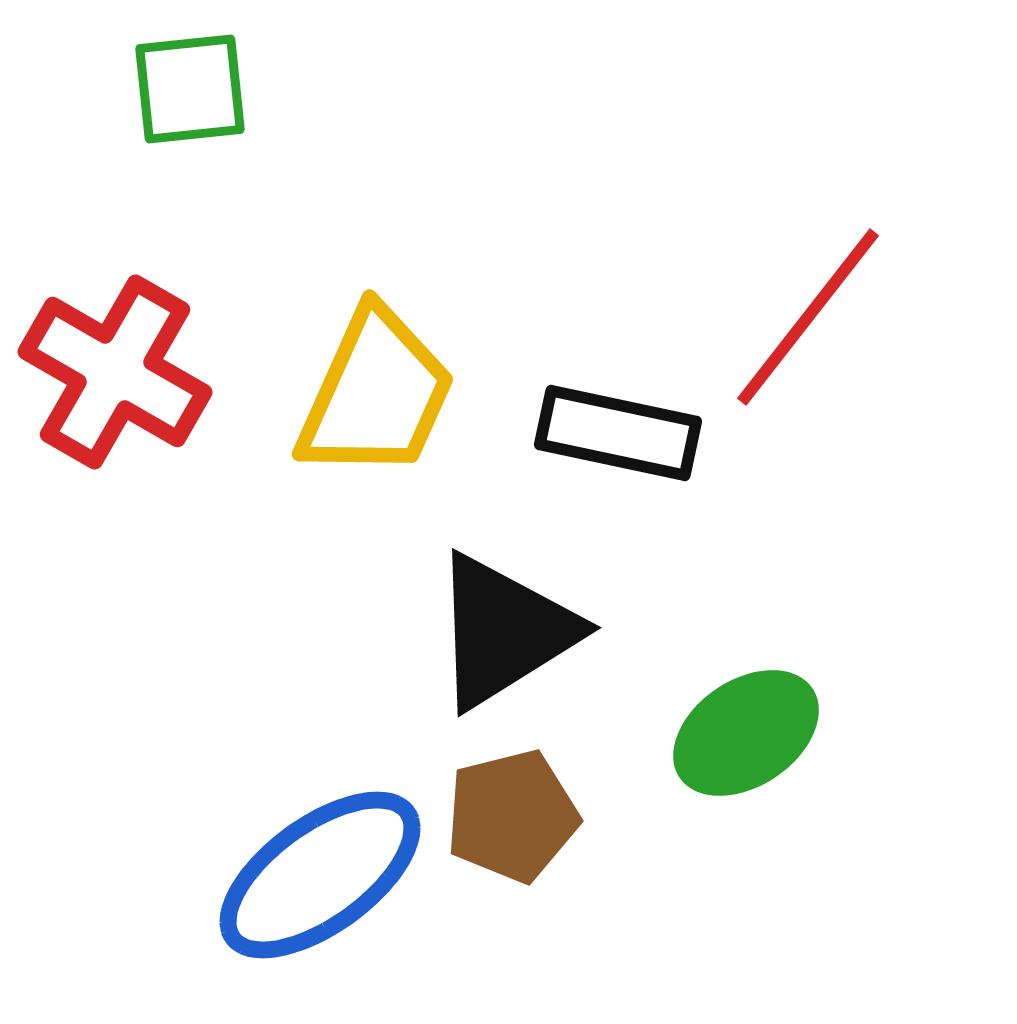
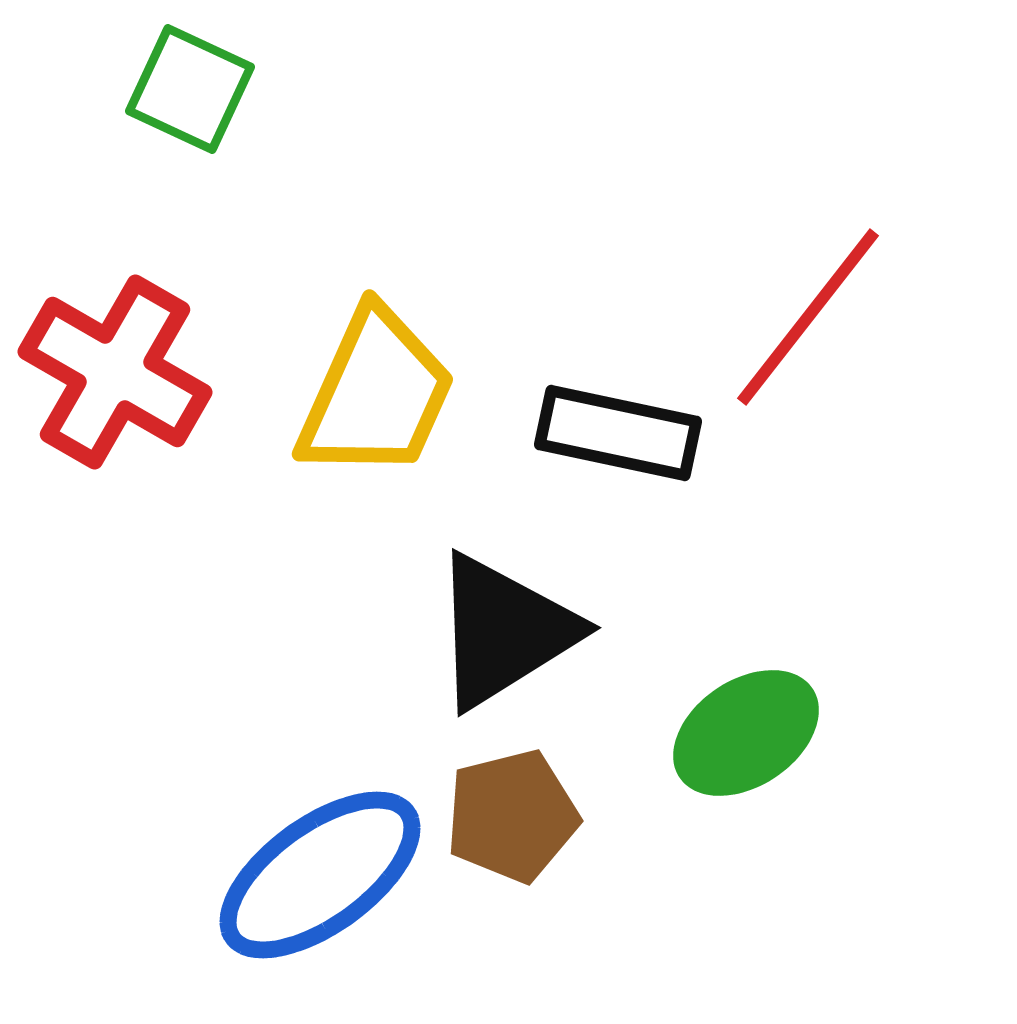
green square: rotated 31 degrees clockwise
